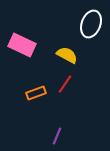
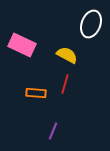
red line: rotated 18 degrees counterclockwise
orange rectangle: rotated 24 degrees clockwise
purple line: moved 4 px left, 5 px up
